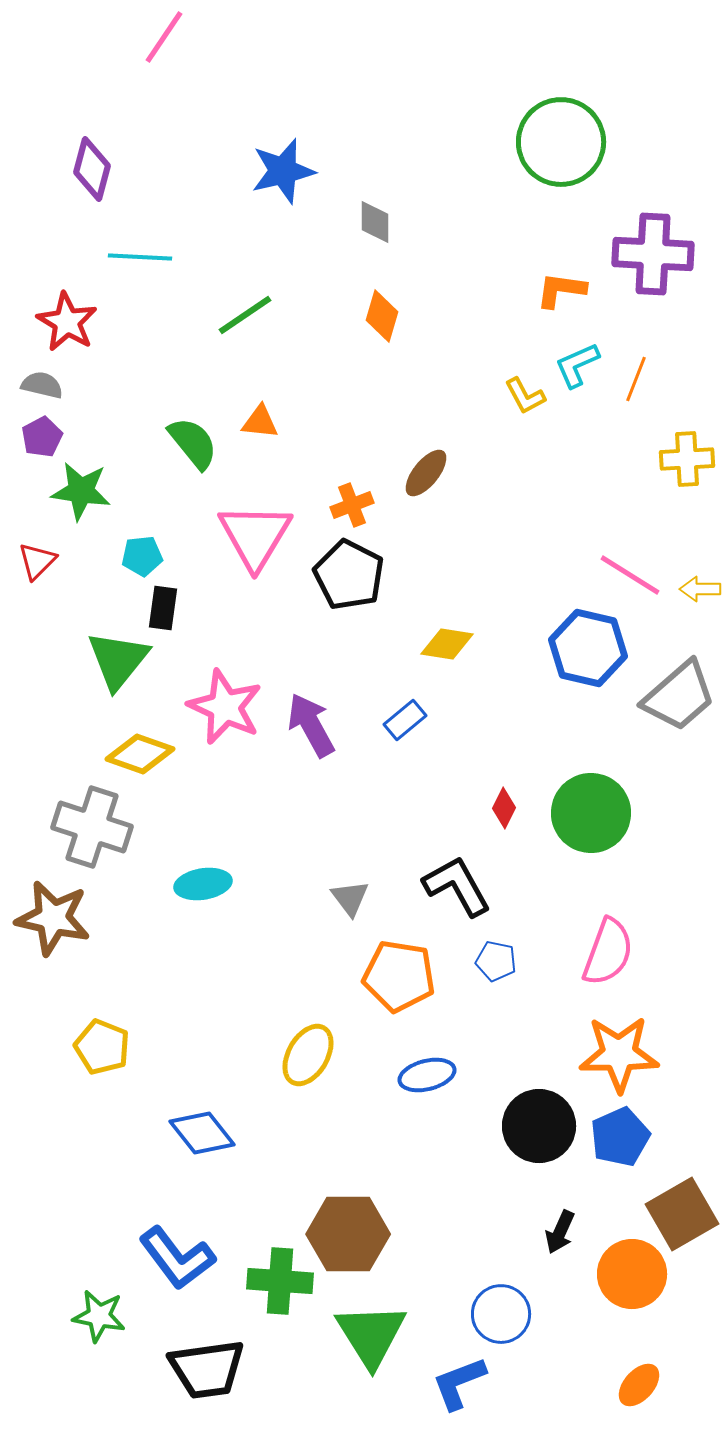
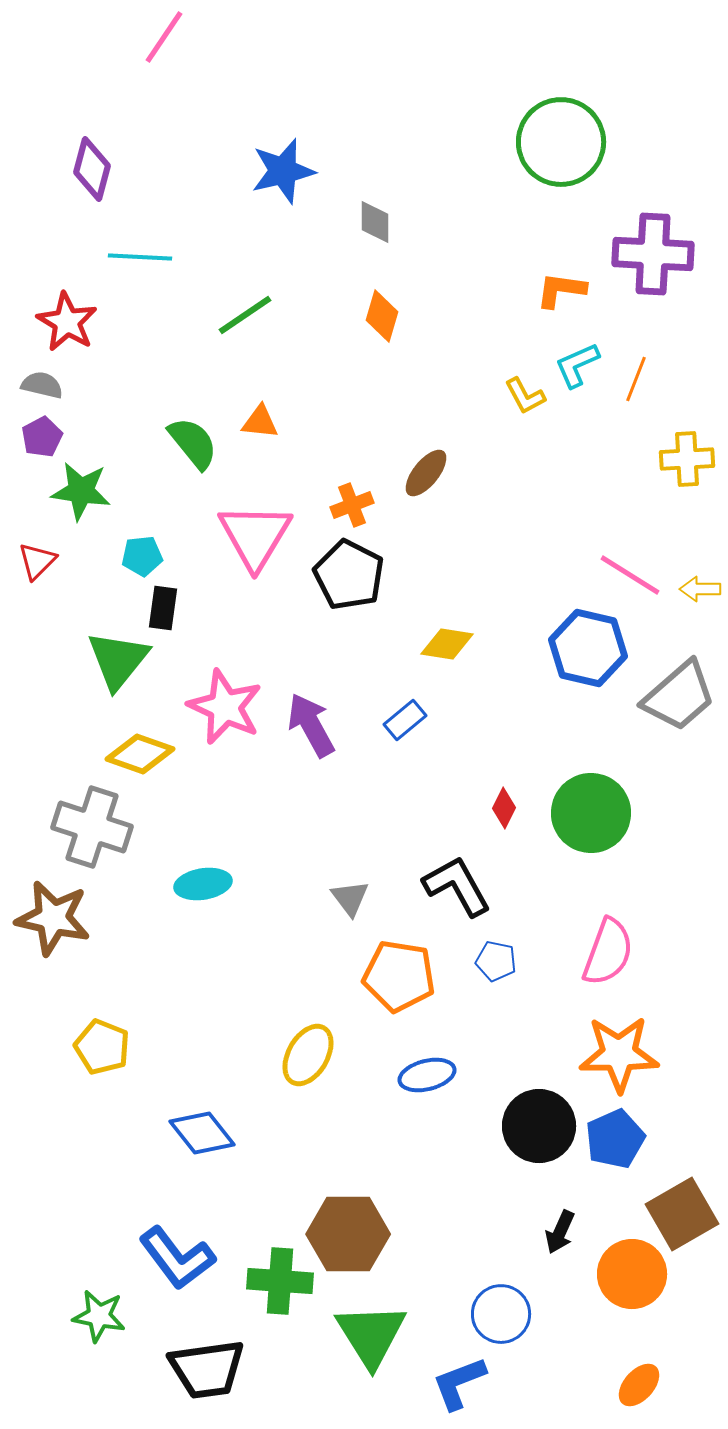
blue pentagon at (620, 1137): moved 5 px left, 2 px down
